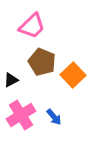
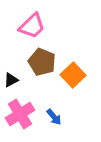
pink cross: moved 1 px left, 1 px up
